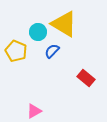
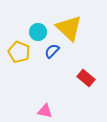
yellow triangle: moved 5 px right, 4 px down; rotated 12 degrees clockwise
yellow pentagon: moved 3 px right, 1 px down
pink triangle: moved 11 px right; rotated 42 degrees clockwise
